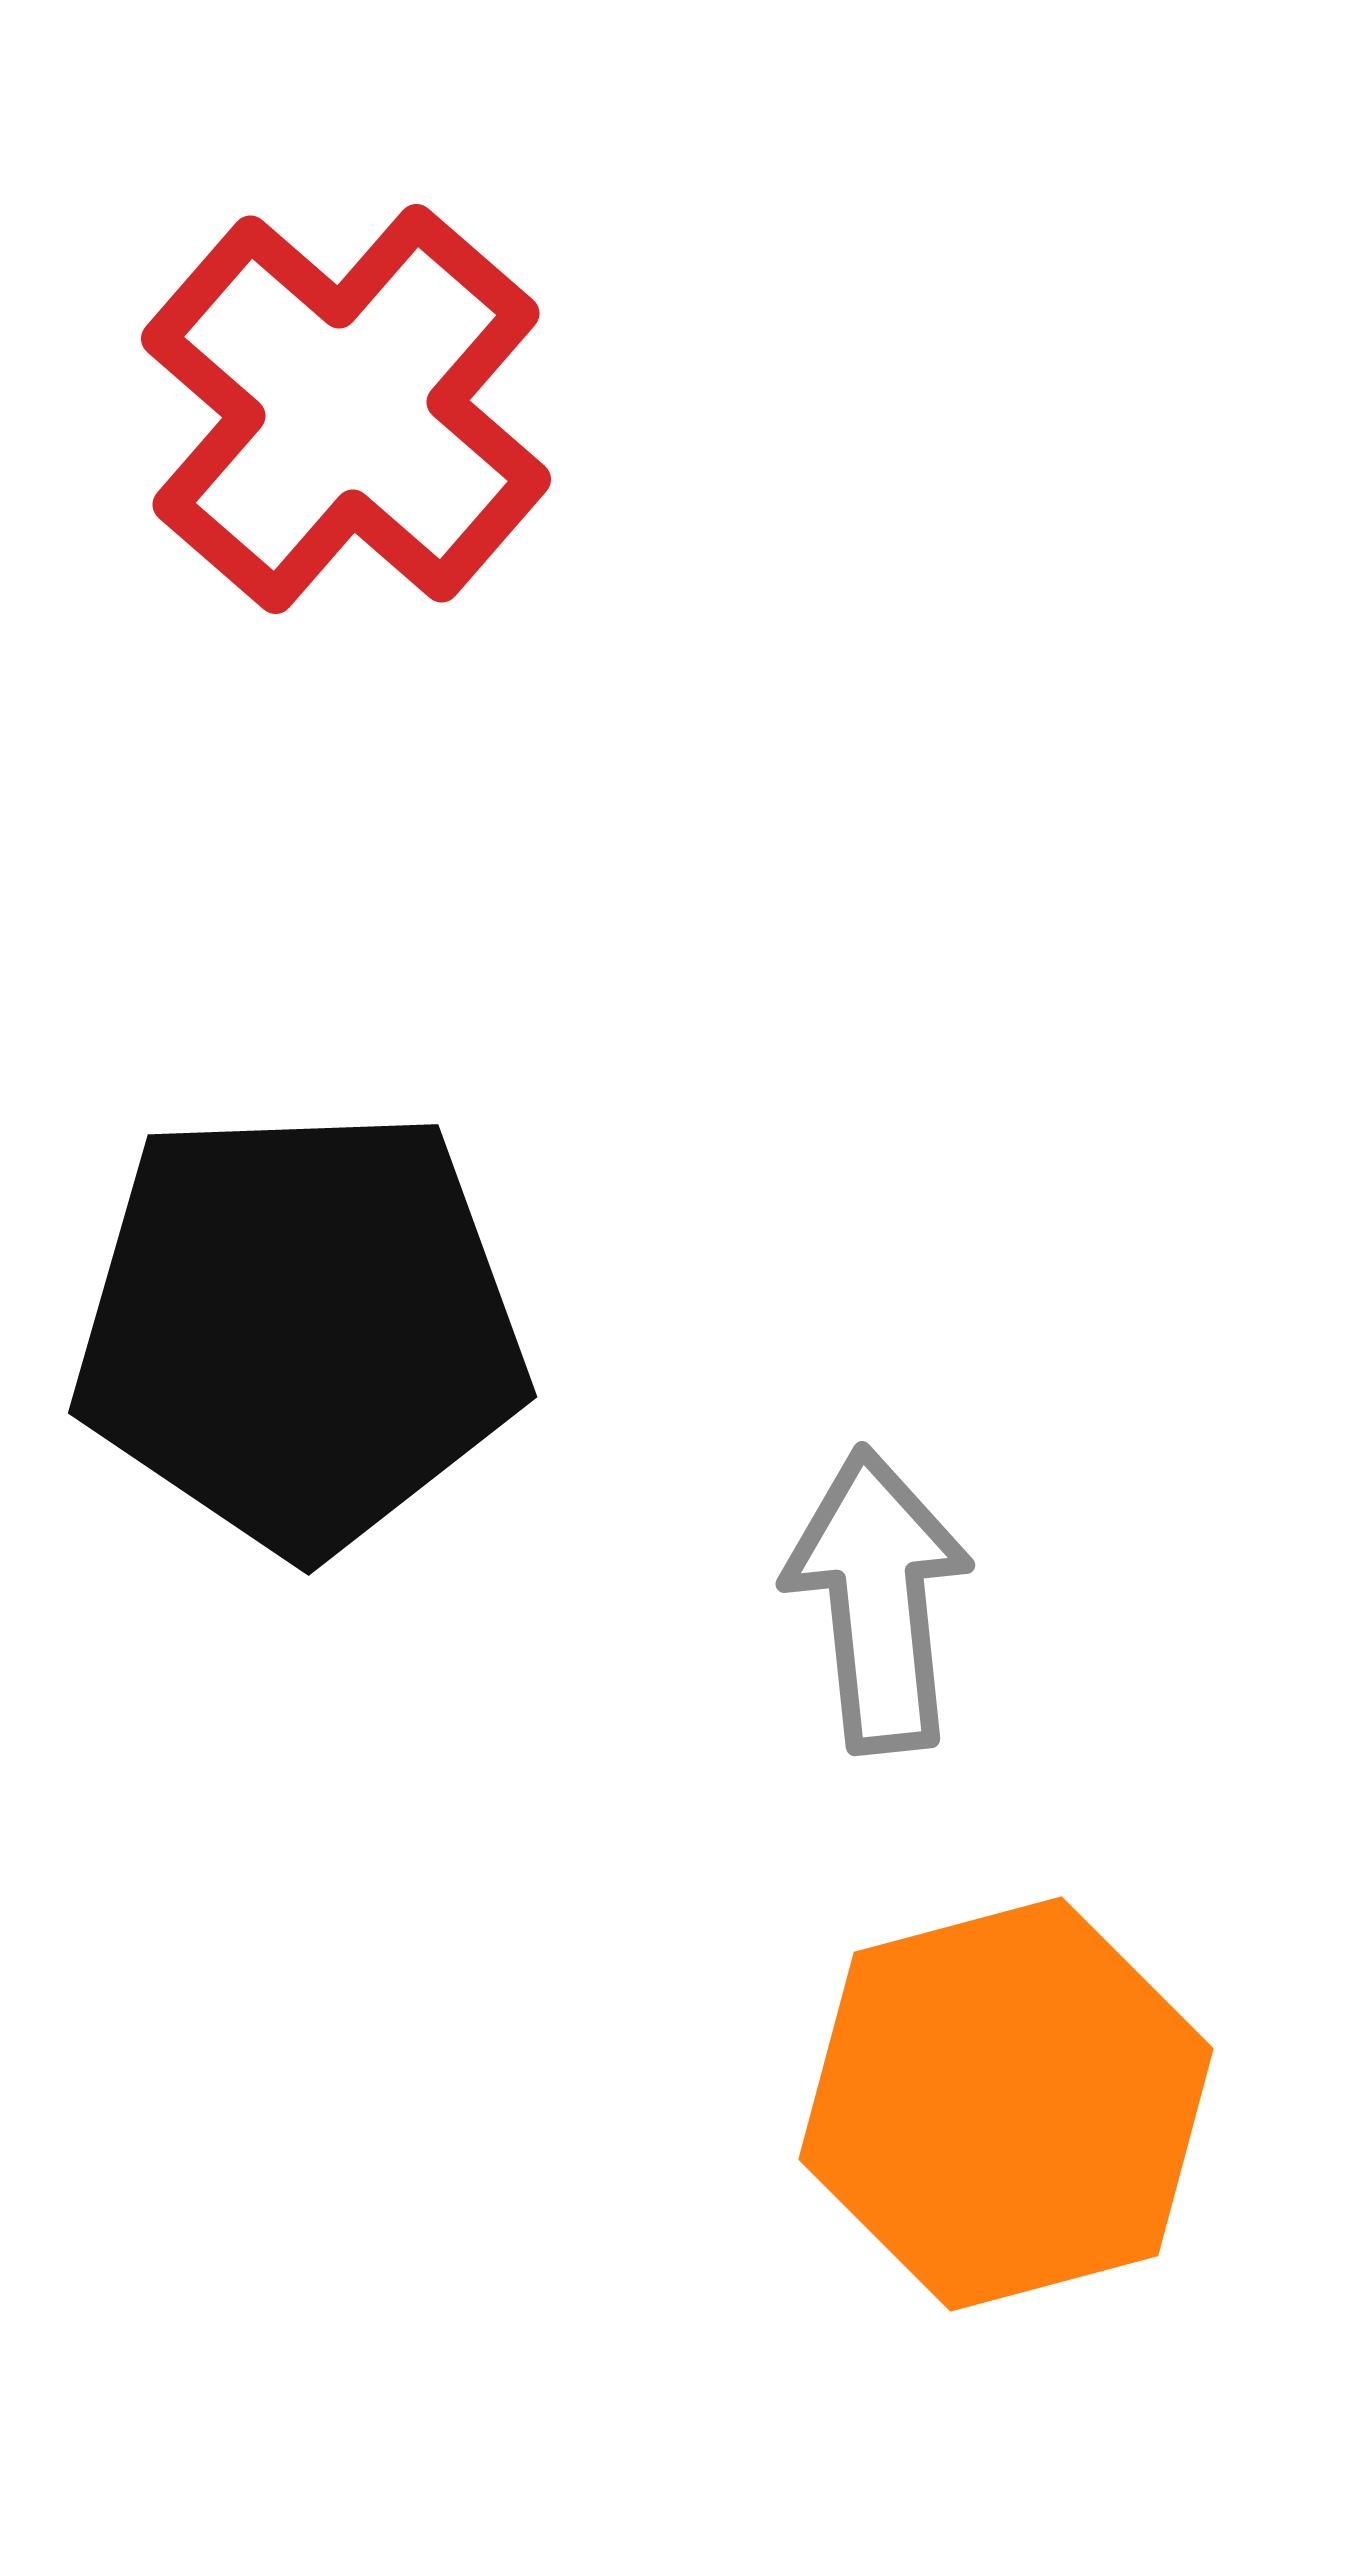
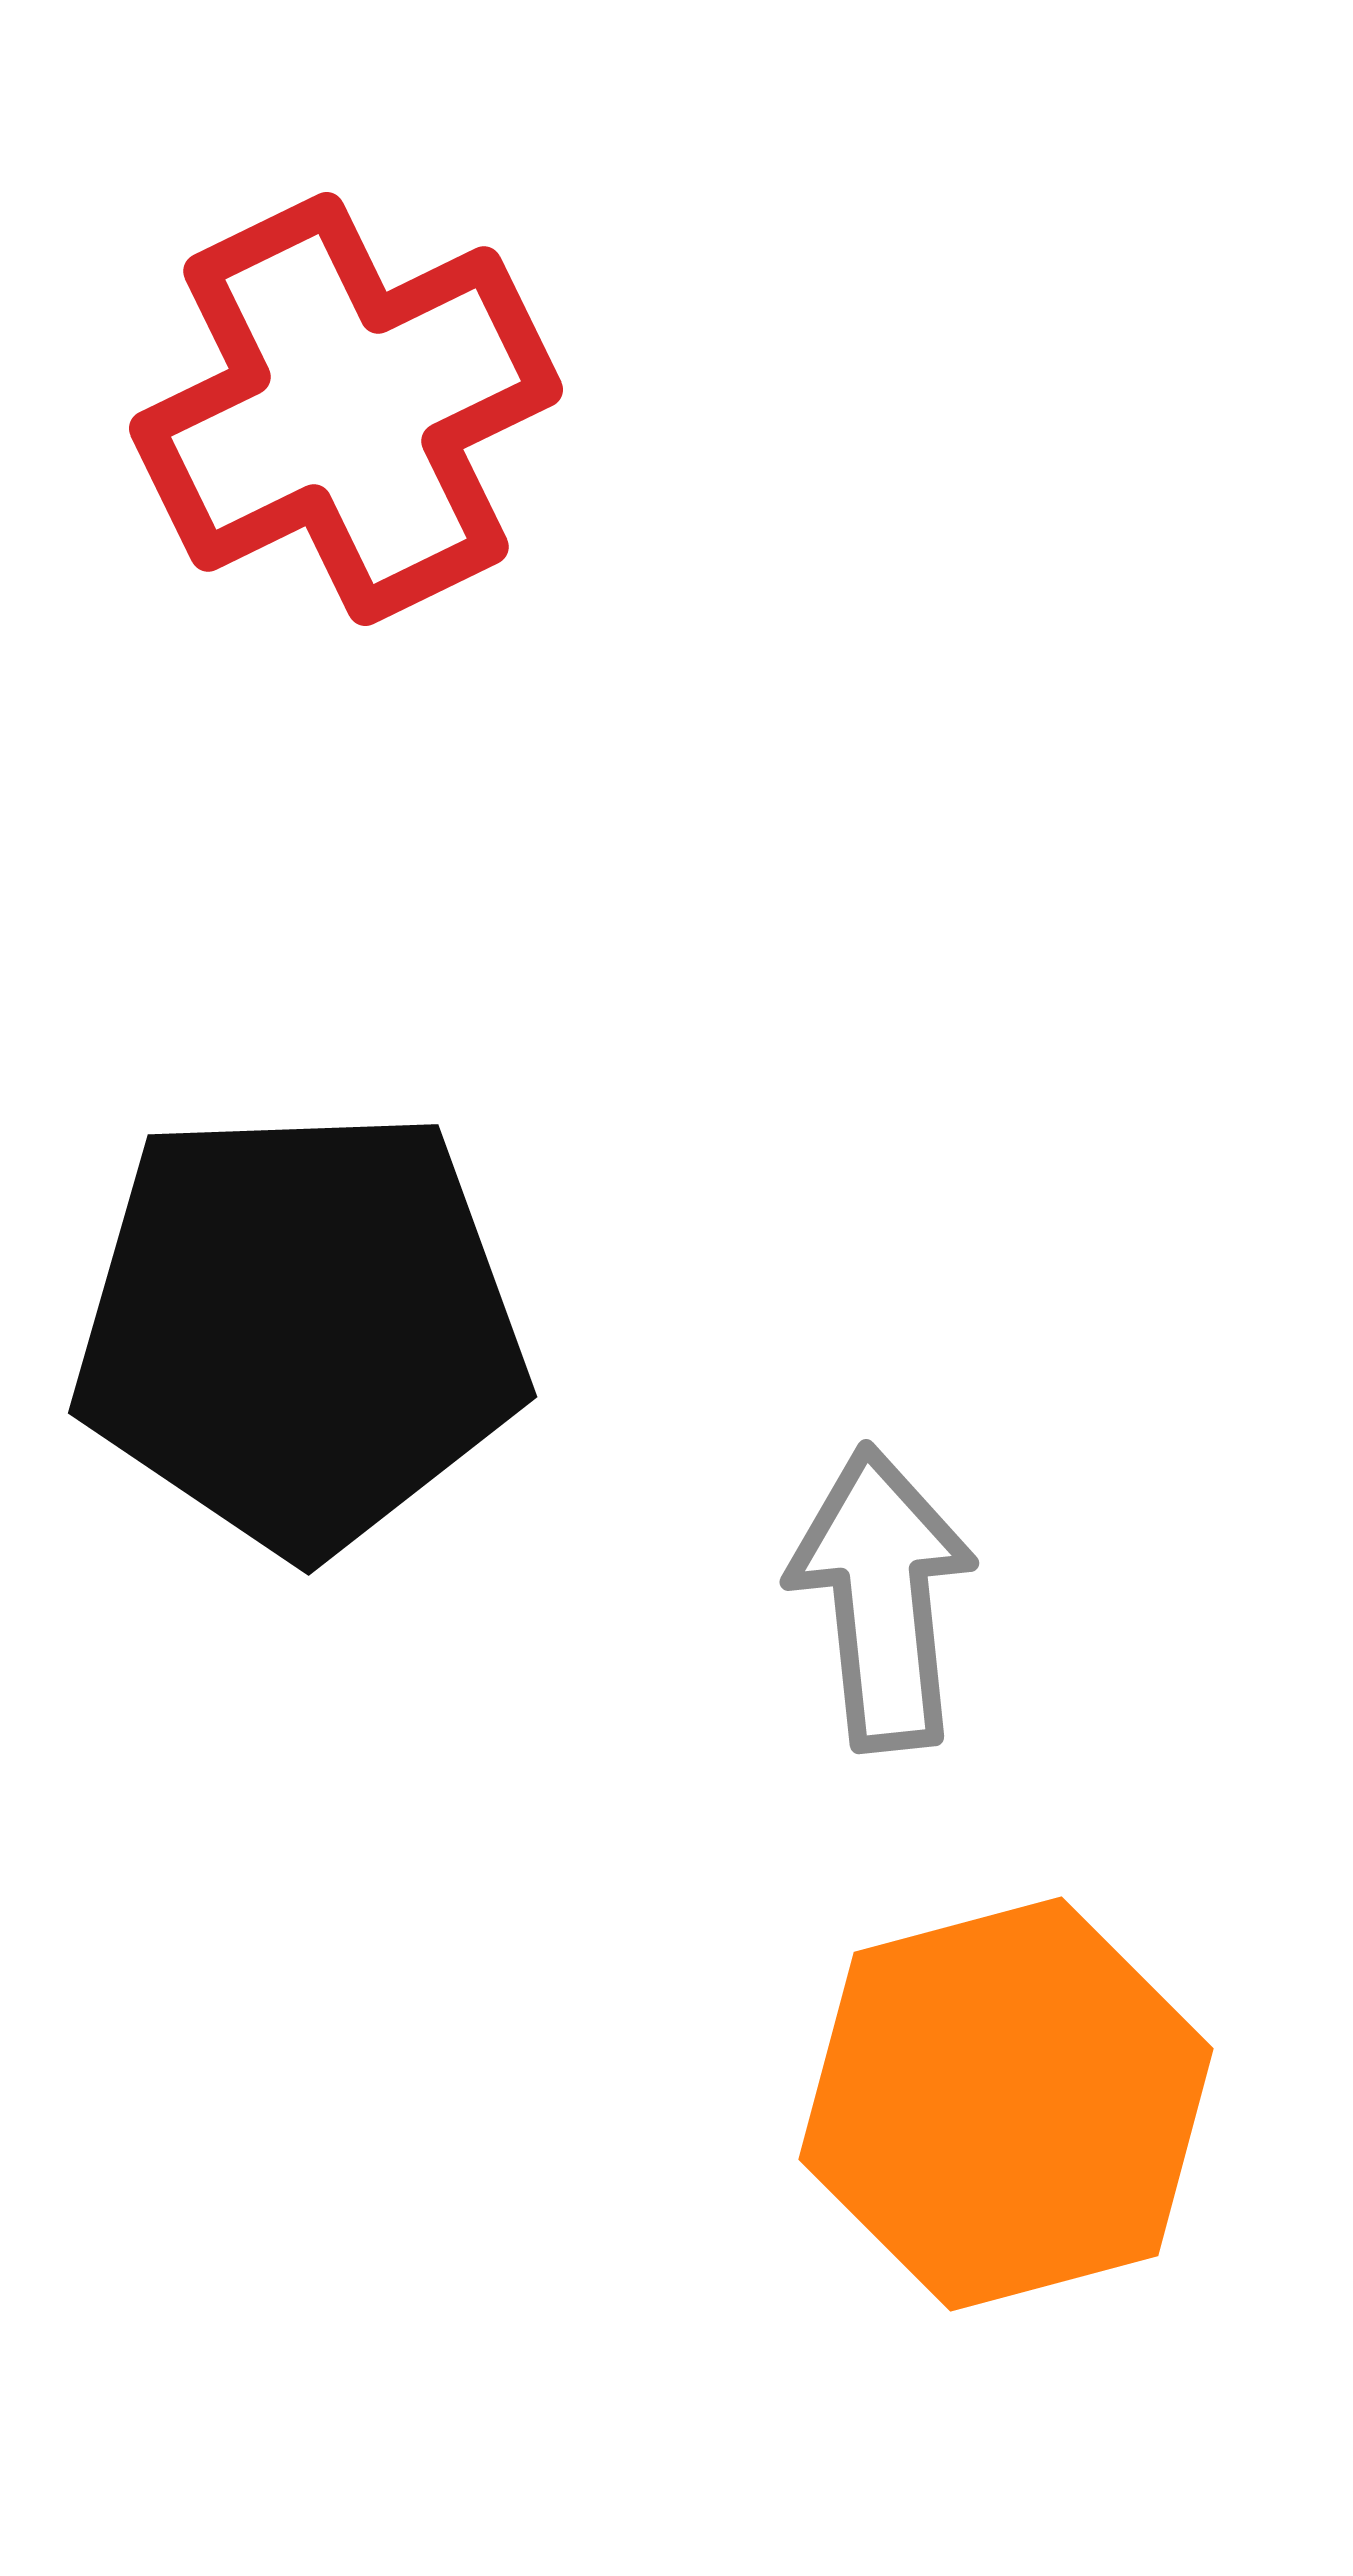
red cross: rotated 23 degrees clockwise
gray arrow: moved 4 px right, 2 px up
